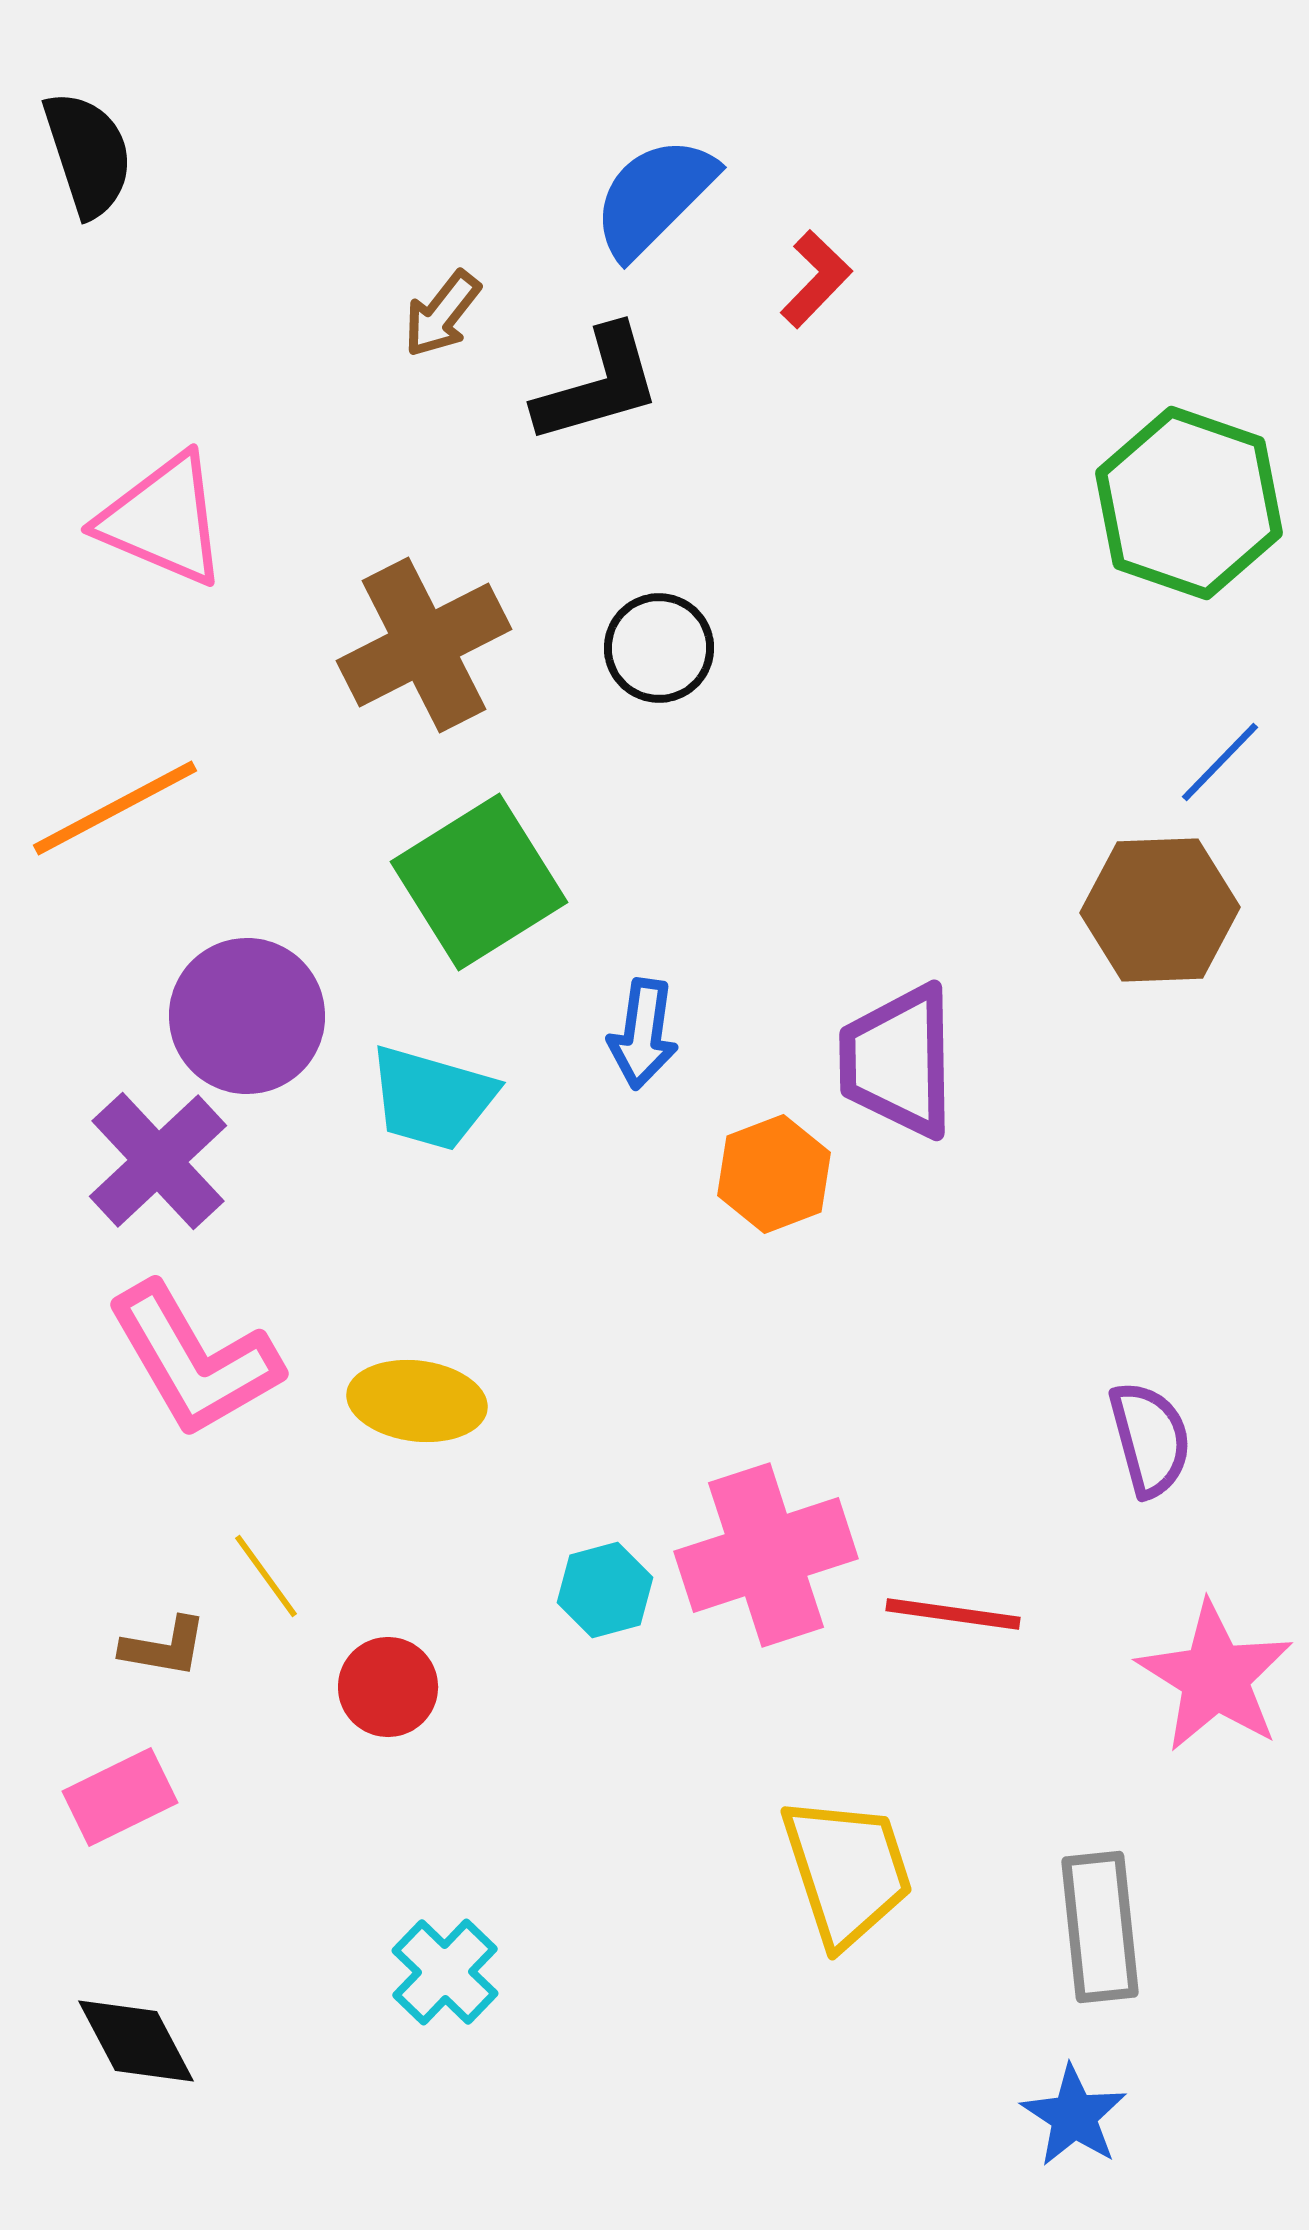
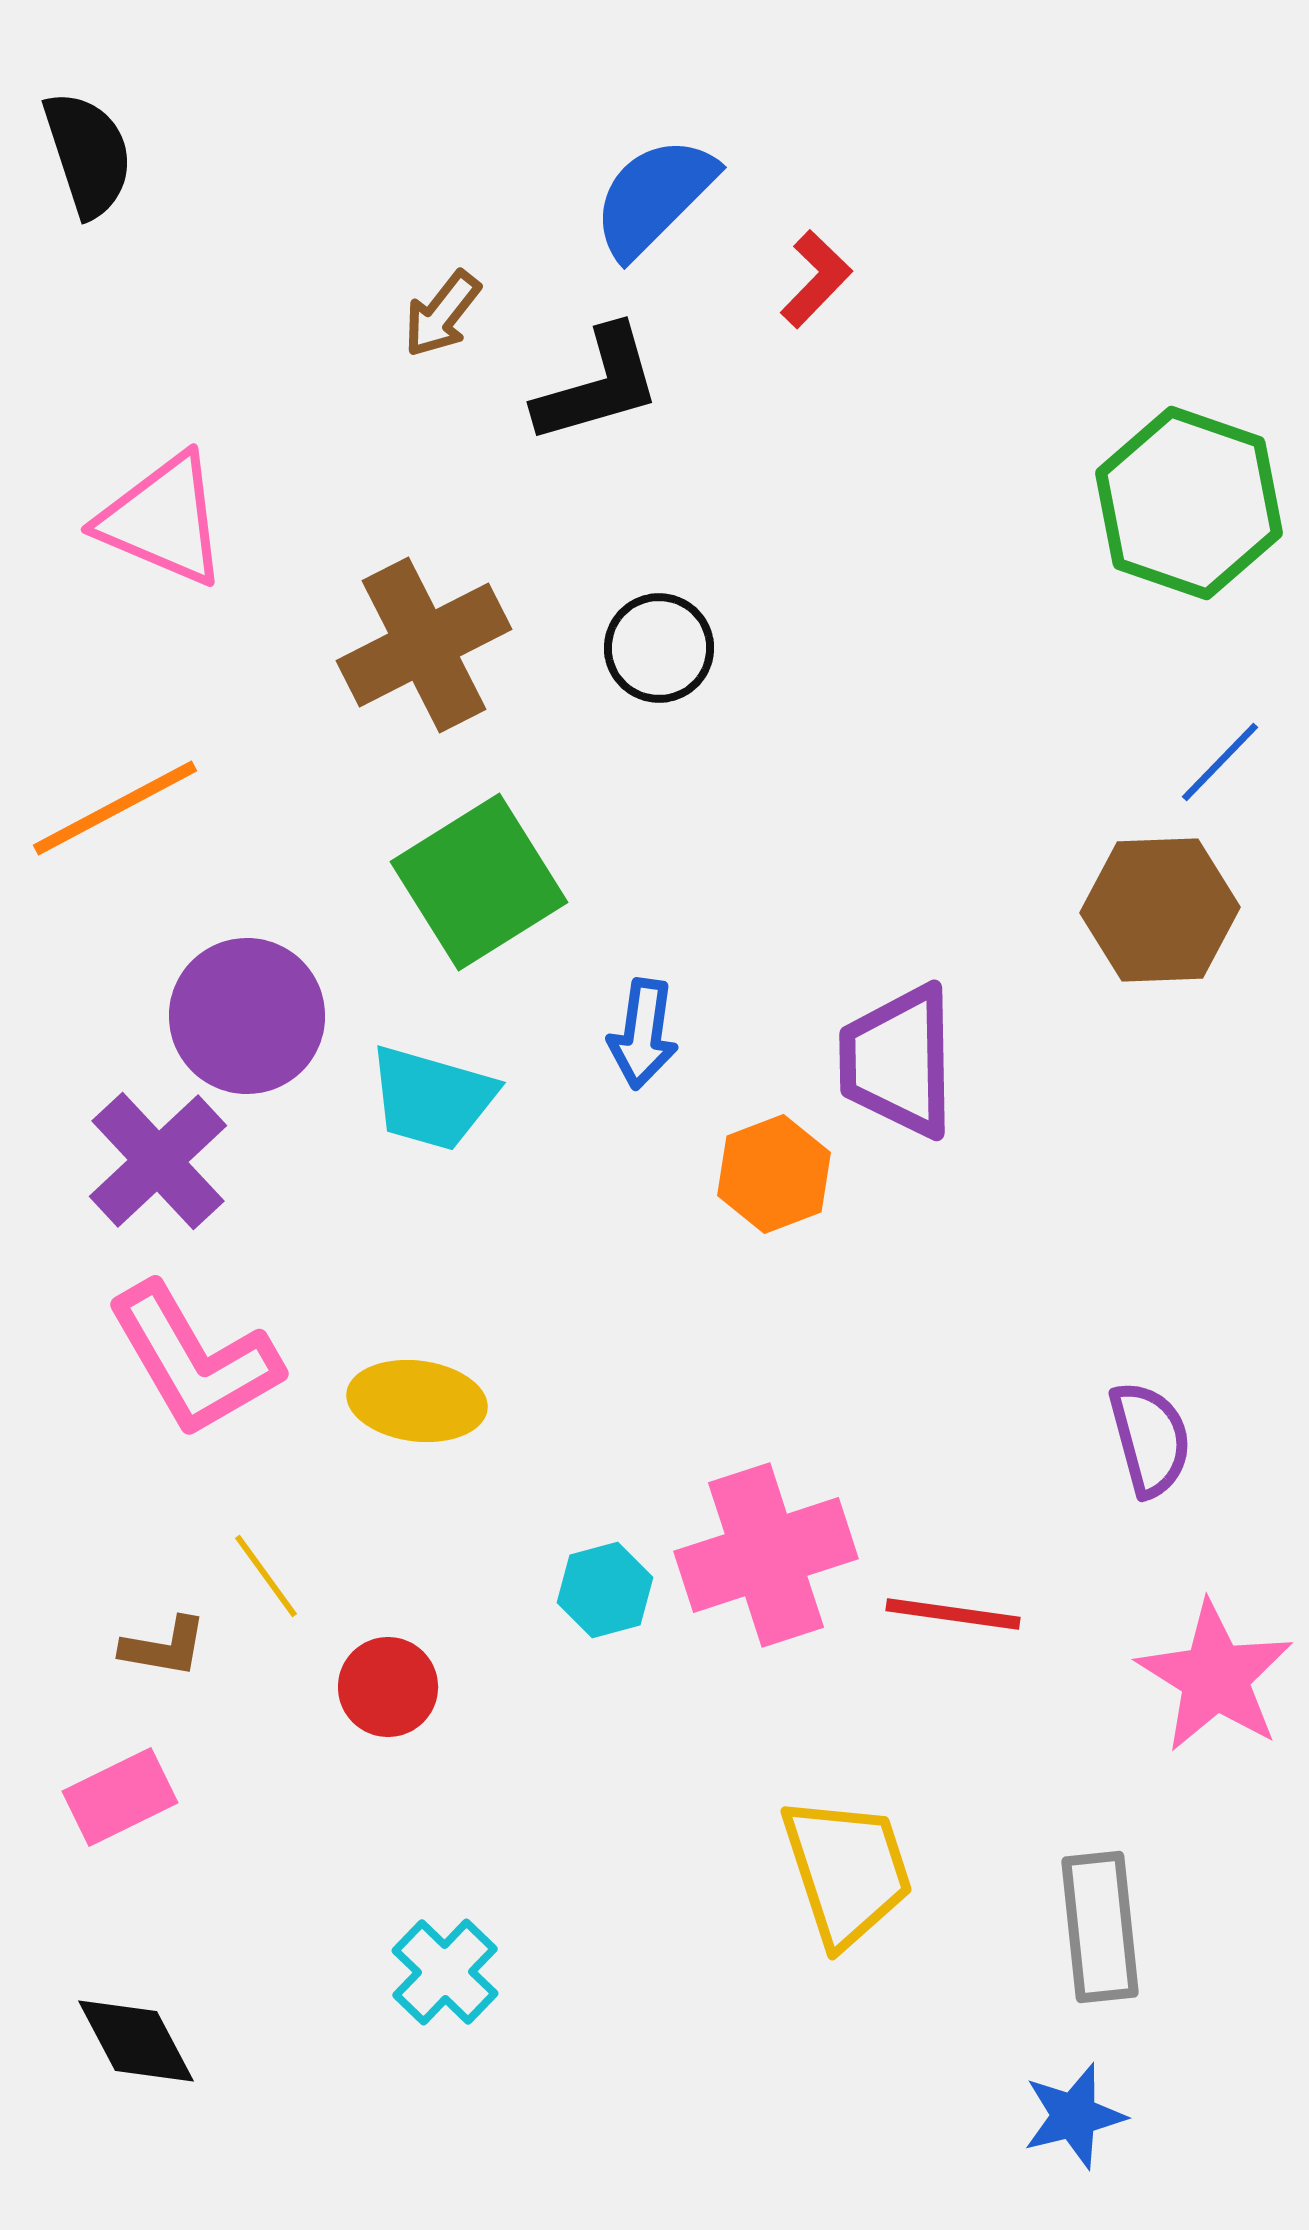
blue star: rotated 25 degrees clockwise
